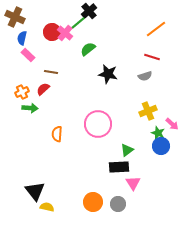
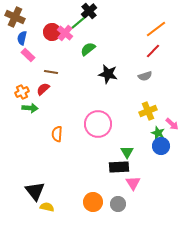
red line: moved 1 px right, 6 px up; rotated 63 degrees counterclockwise
green triangle: moved 2 px down; rotated 24 degrees counterclockwise
